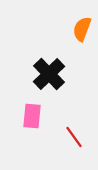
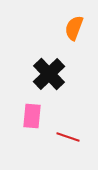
orange semicircle: moved 8 px left, 1 px up
red line: moved 6 px left; rotated 35 degrees counterclockwise
